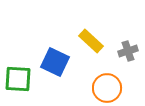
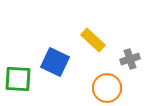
yellow rectangle: moved 2 px right, 1 px up
gray cross: moved 2 px right, 8 px down
